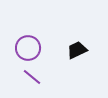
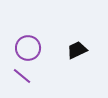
purple line: moved 10 px left, 1 px up
